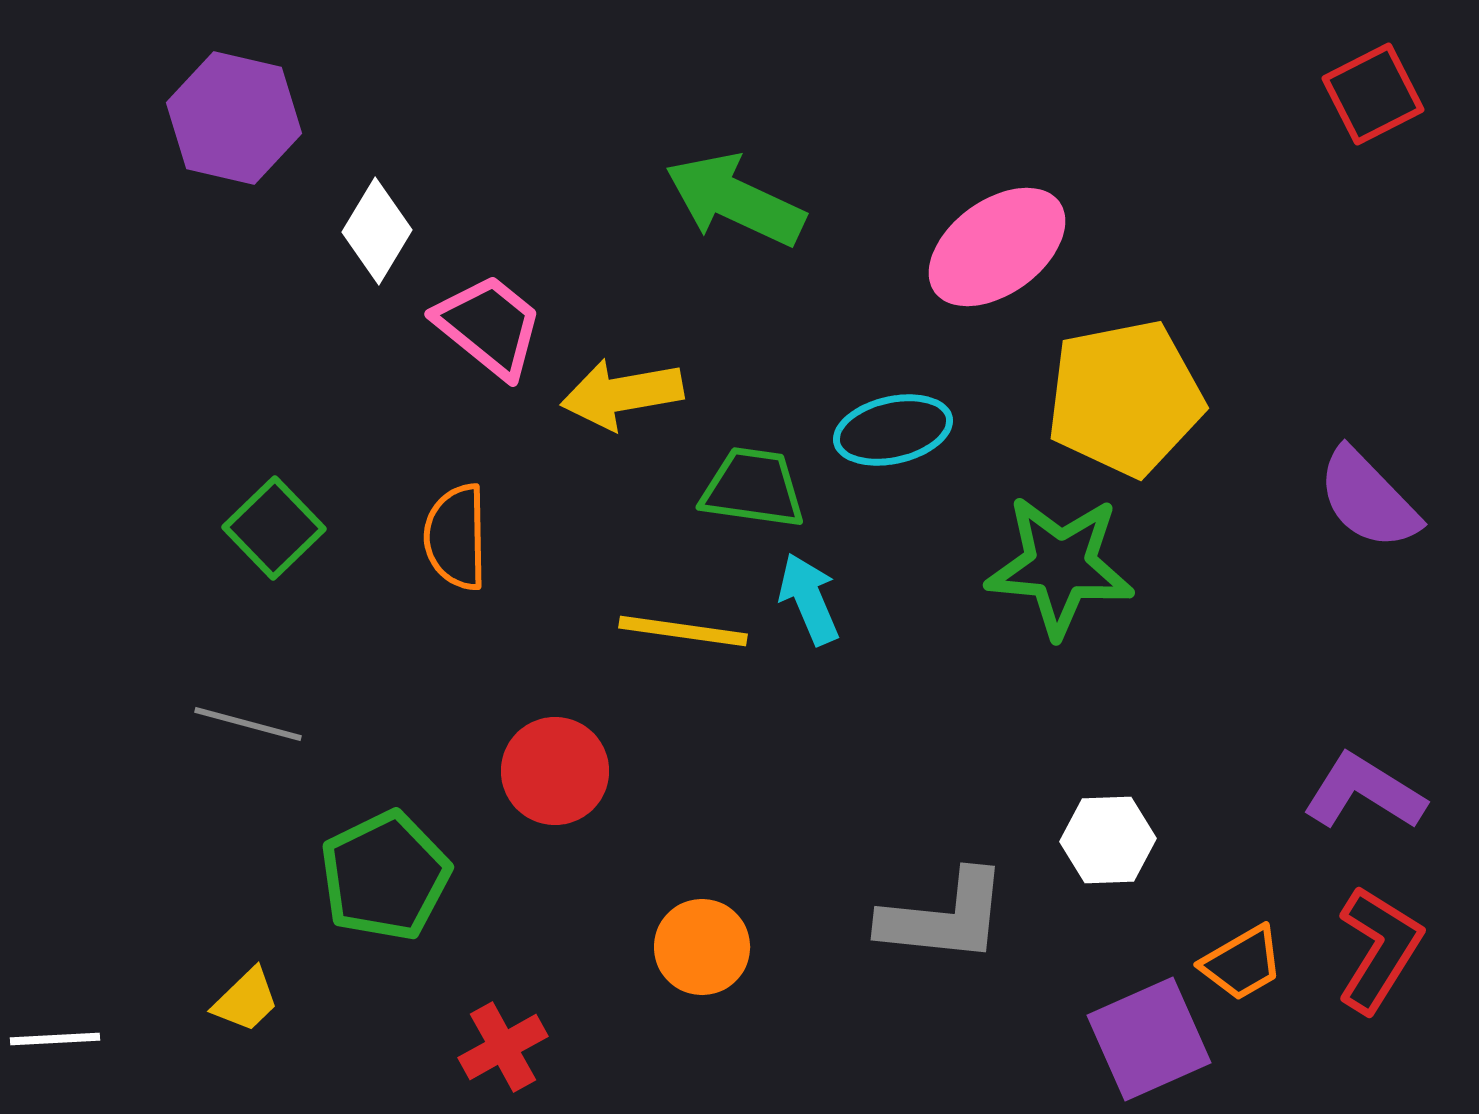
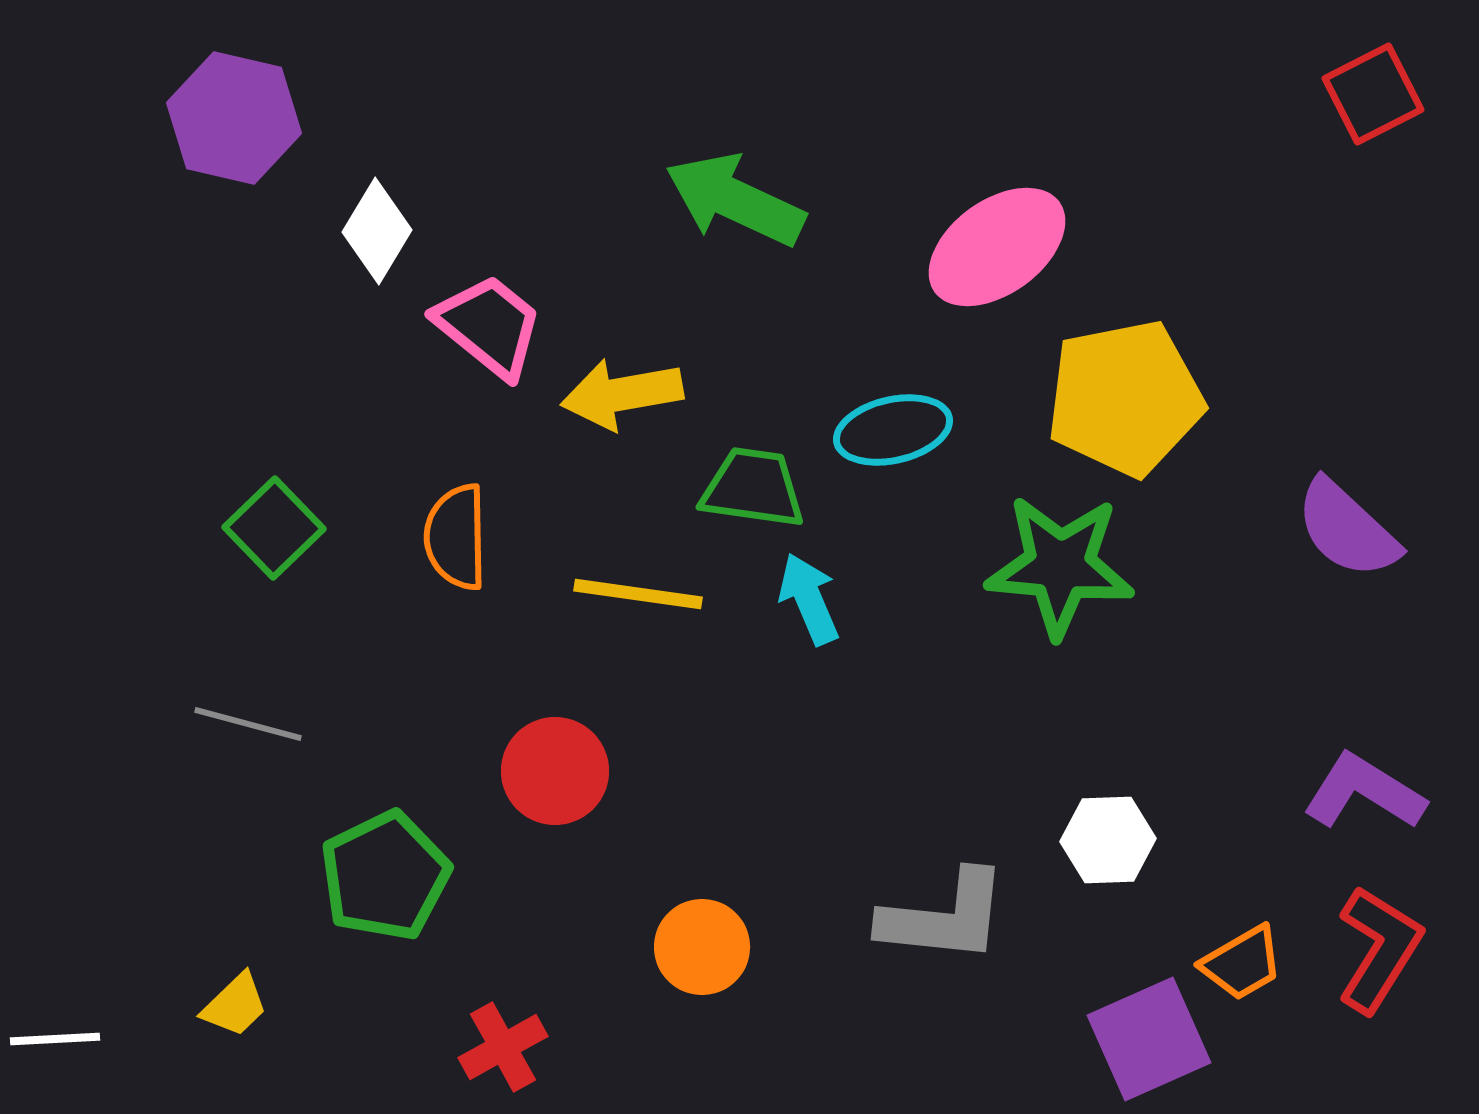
purple semicircle: moved 21 px left, 30 px down; rotated 3 degrees counterclockwise
yellow line: moved 45 px left, 37 px up
yellow trapezoid: moved 11 px left, 5 px down
